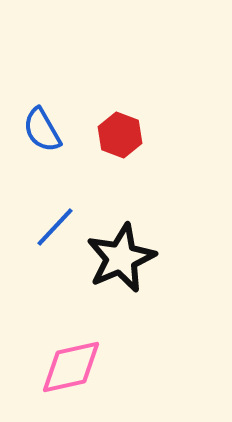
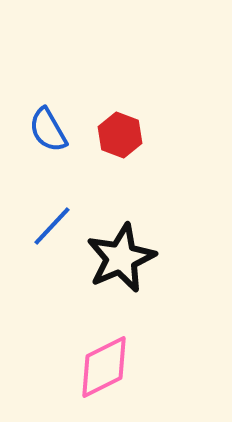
blue semicircle: moved 6 px right
blue line: moved 3 px left, 1 px up
pink diamond: moved 33 px right; rotated 14 degrees counterclockwise
